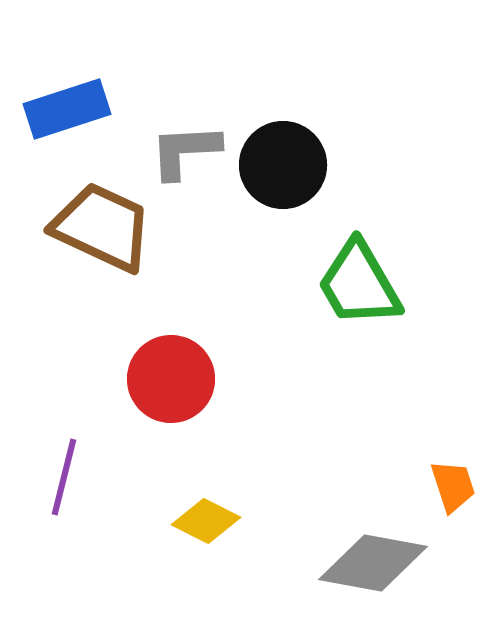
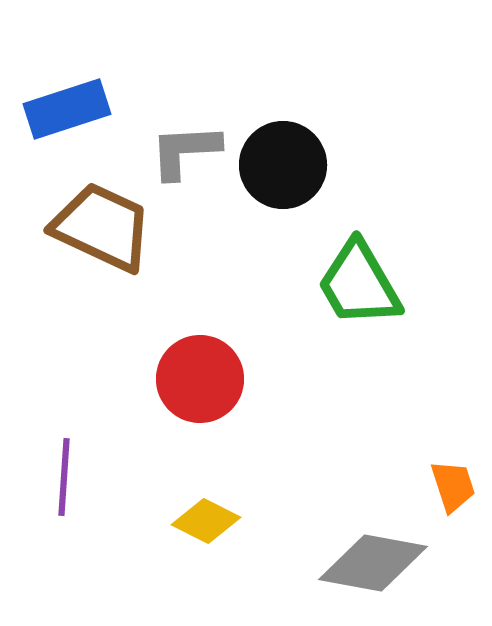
red circle: moved 29 px right
purple line: rotated 10 degrees counterclockwise
